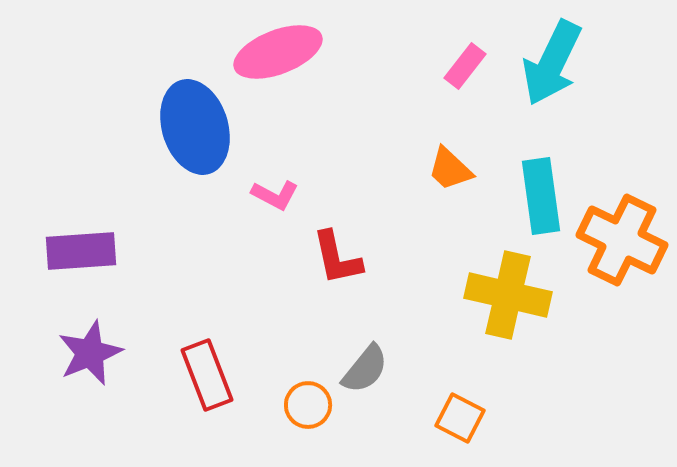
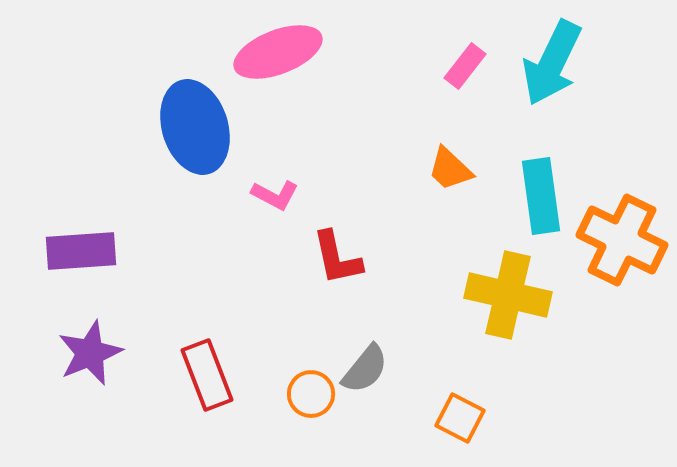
orange circle: moved 3 px right, 11 px up
